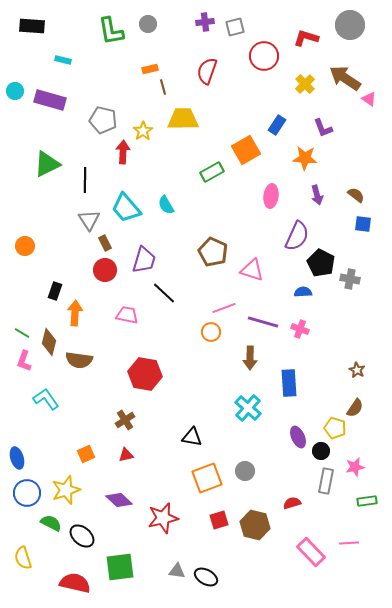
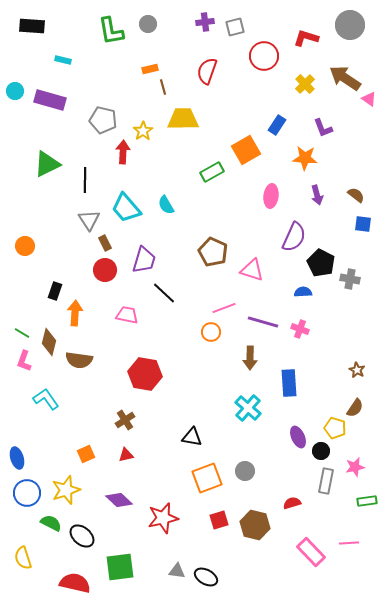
purple semicircle at (297, 236): moved 3 px left, 1 px down
